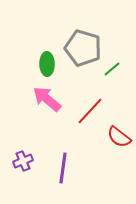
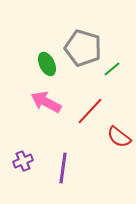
green ellipse: rotated 25 degrees counterclockwise
pink arrow: moved 1 px left, 3 px down; rotated 12 degrees counterclockwise
